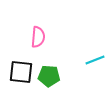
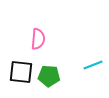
pink semicircle: moved 2 px down
cyan line: moved 2 px left, 5 px down
